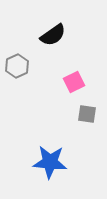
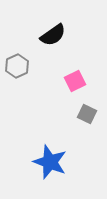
pink square: moved 1 px right, 1 px up
gray square: rotated 18 degrees clockwise
blue star: rotated 16 degrees clockwise
